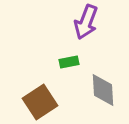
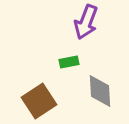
gray diamond: moved 3 px left, 1 px down
brown square: moved 1 px left, 1 px up
